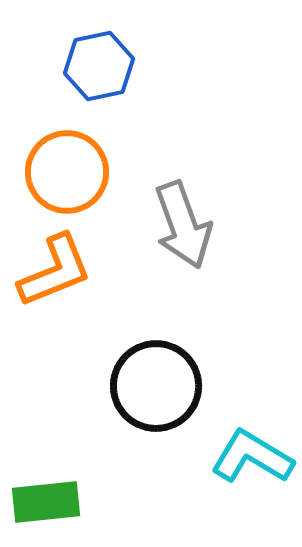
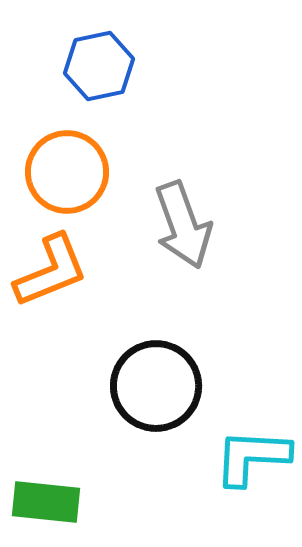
orange L-shape: moved 4 px left
cyan L-shape: rotated 28 degrees counterclockwise
green rectangle: rotated 12 degrees clockwise
